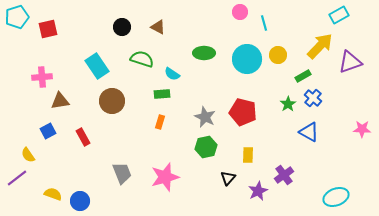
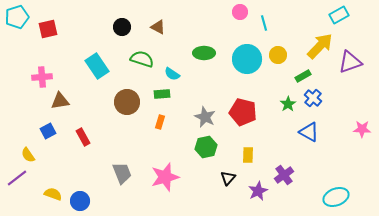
brown circle at (112, 101): moved 15 px right, 1 px down
